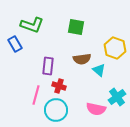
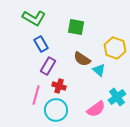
green L-shape: moved 2 px right, 7 px up; rotated 10 degrees clockwise
blue rectangle: moved 26 px right
brown semicircle: rotated 42 degrees clockwise
purple rectangle: rotated 24 degrees clockwise
pink semicircle: rotated 48 degrees counterclockwise
